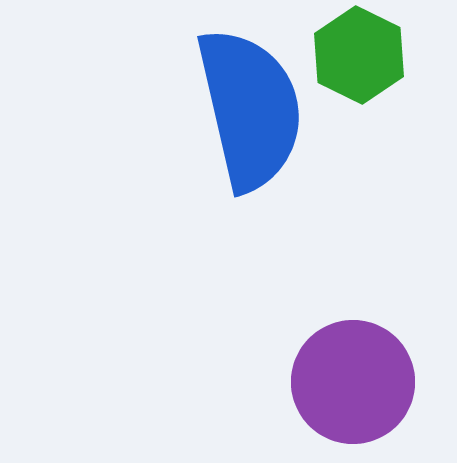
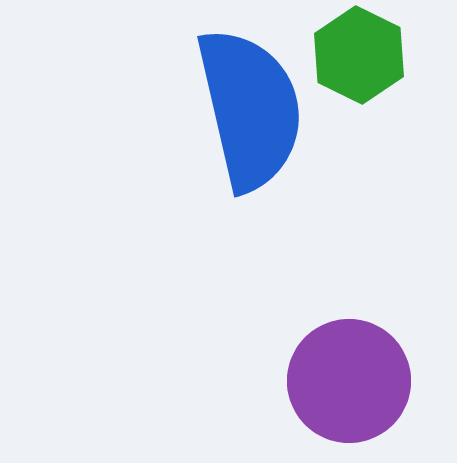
purple circle: moved 4 px left, 1 px up
